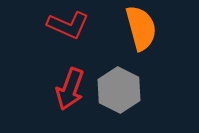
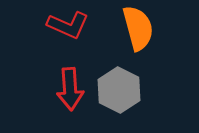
orange semicircle: moved 3 px left
red arrow: rotated 24 degrees counterclockwise
